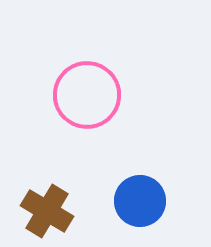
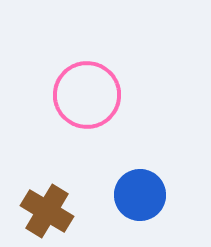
blue circle: moved 6 px up
